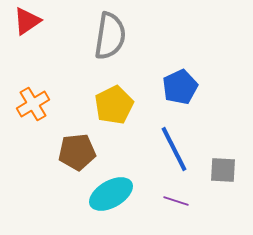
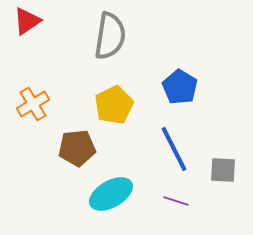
blue pentagon: rotated 16 degrees counterclockwise
brown pentagon: moved 4 px up
